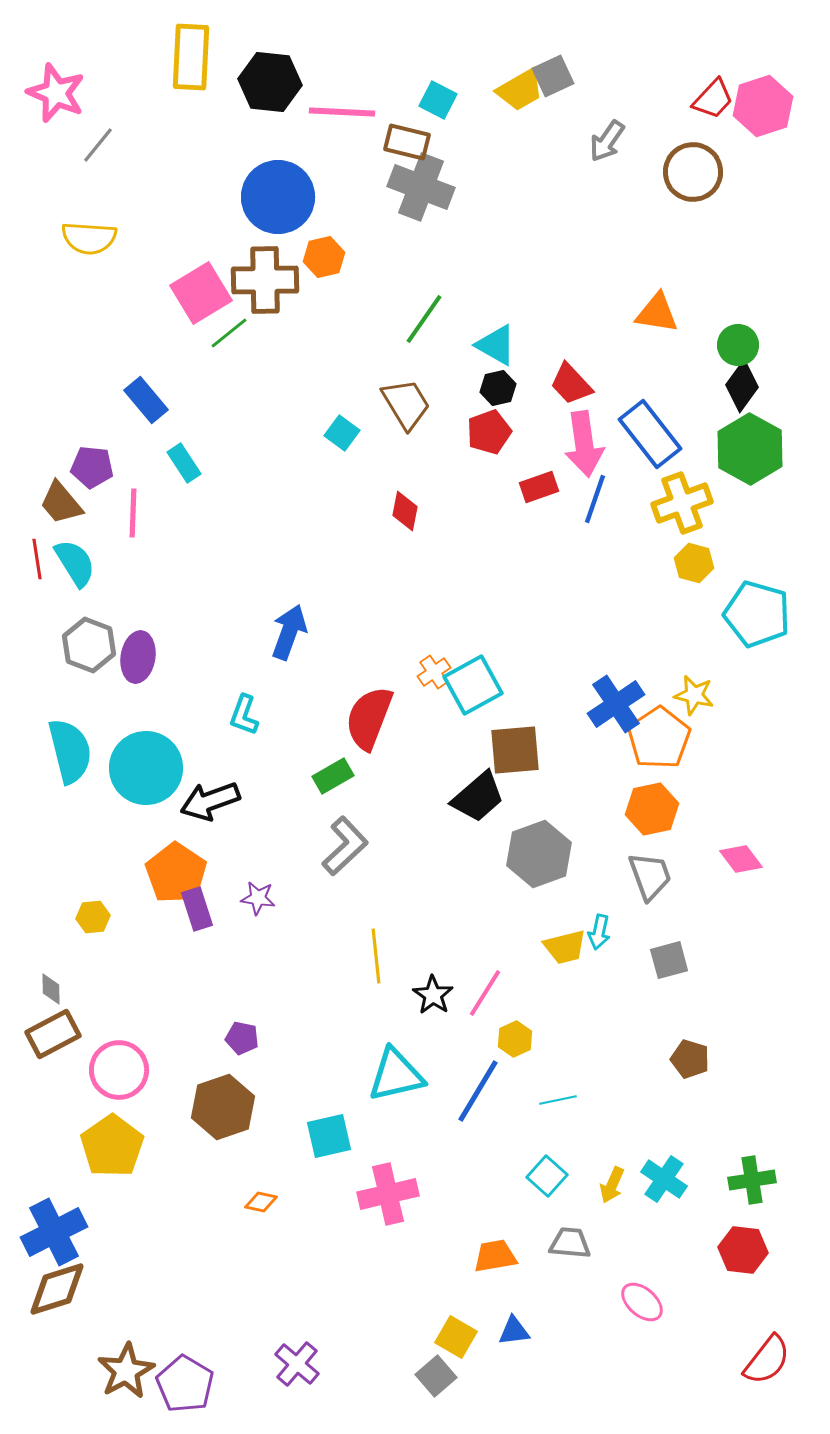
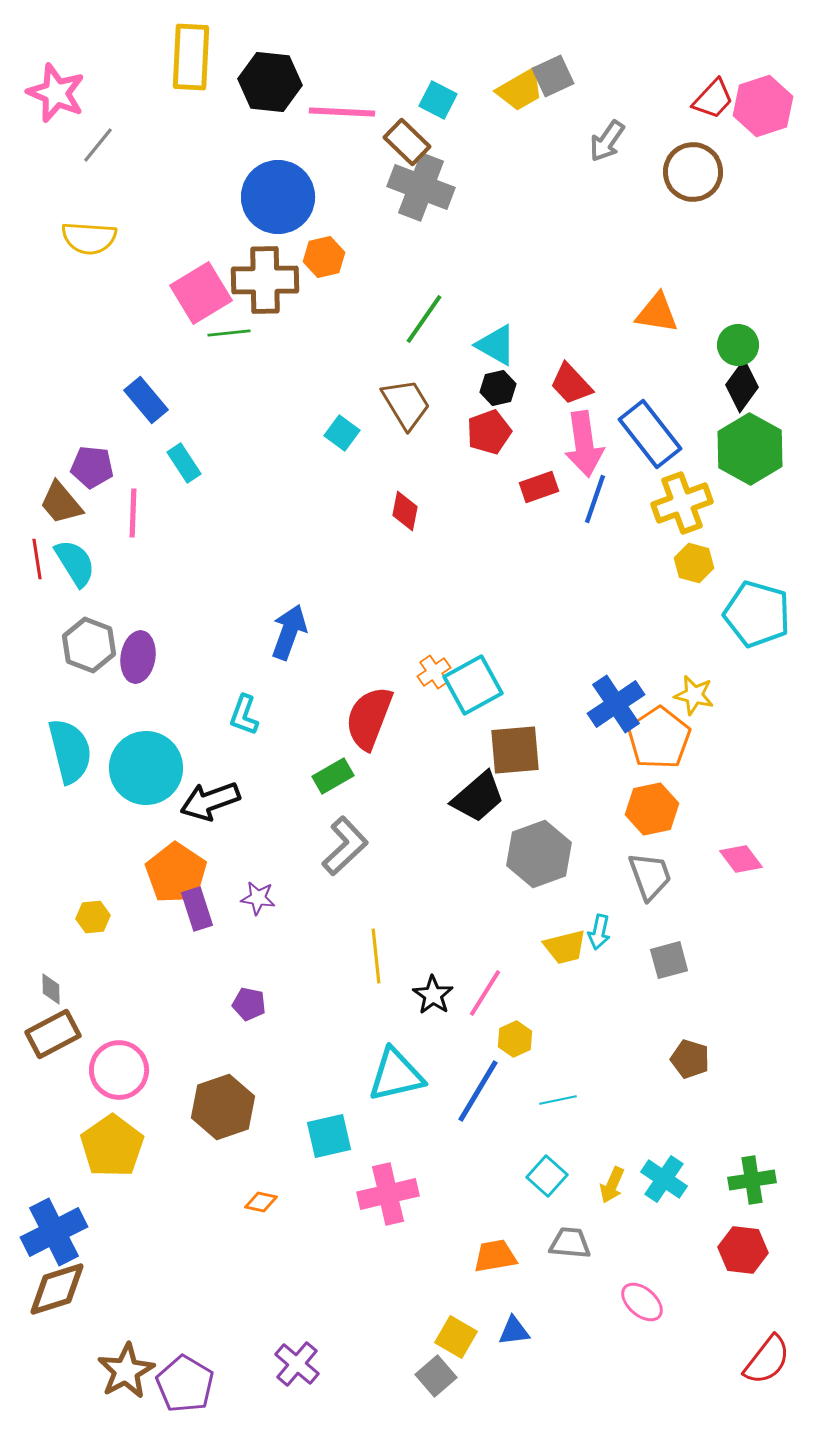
brown rectangle at (407, 142): rotated 30 degrees clockwise
green line at (229, 333): rotated 33 degrees clockwise
purple pentagon at (242, 1038): moved 7 px right, 34 px up
